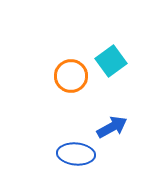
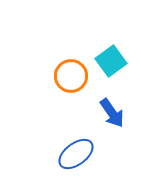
blue arrow: moved 14 px up; rotated 84 degrees clockwise
blue ellipse: rotated 42 degrees counterclockwise
